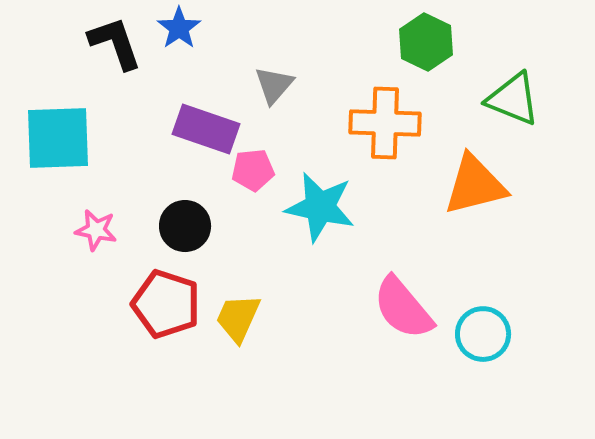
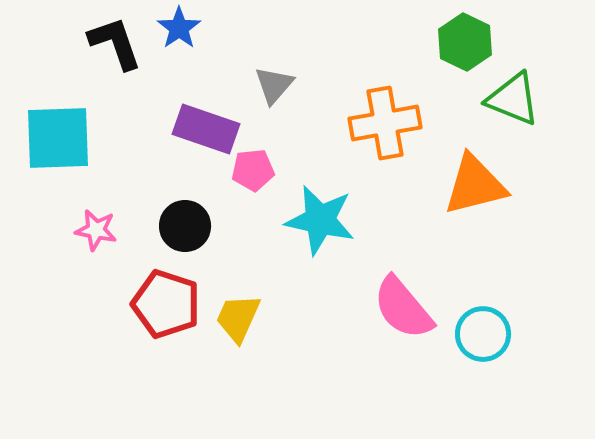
green hexagon: moved 39 px right
orange cross: rotated 12 degrees counterclockwise
cyan star: moved 13 px down
